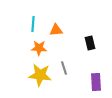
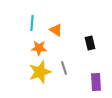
cyan line: moved 1 px left, 1 px up
orange triangle: rotated 40 degrees clockwise
yellow star: moved 3 px up; rotated 25 degrees counterclockwise
